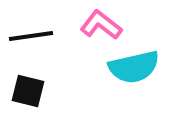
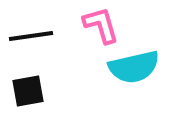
pink L-shape: rotated 36 degrees clockwise
black square: rotated 24 degrees counterclockwise
